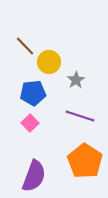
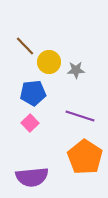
gray star: moved 10 px up; rotated 30 degrees clockwise
orange pentagon: moved 4 px up
purple semicircle: moved 2 px left, 1 px down; rotated 64 degrees clockwise
